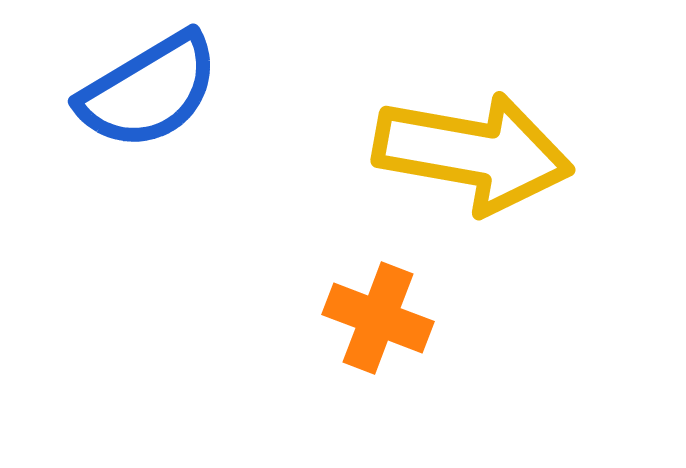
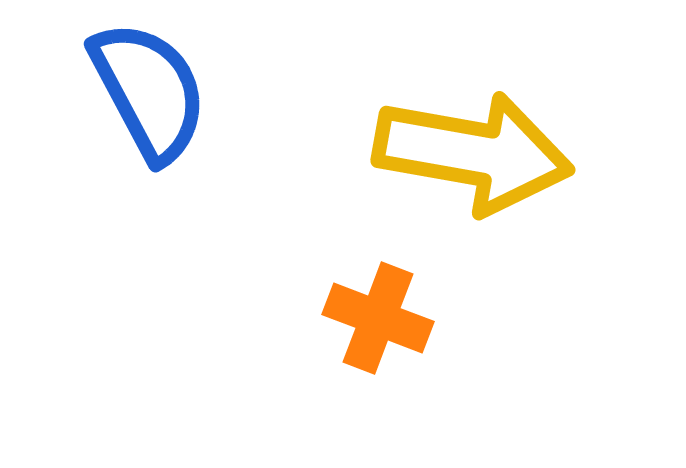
blue semicircle: rotated 87 degrees counterclockwise
